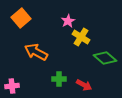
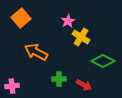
green diamond: moved 2 px left, 3 px down; rotated 15 degrees counterclockwise
